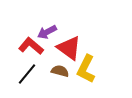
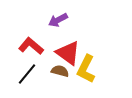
purple arrow: moved 11 px right, 12 px up
red triangle: moved 1 px left, 5 px down
